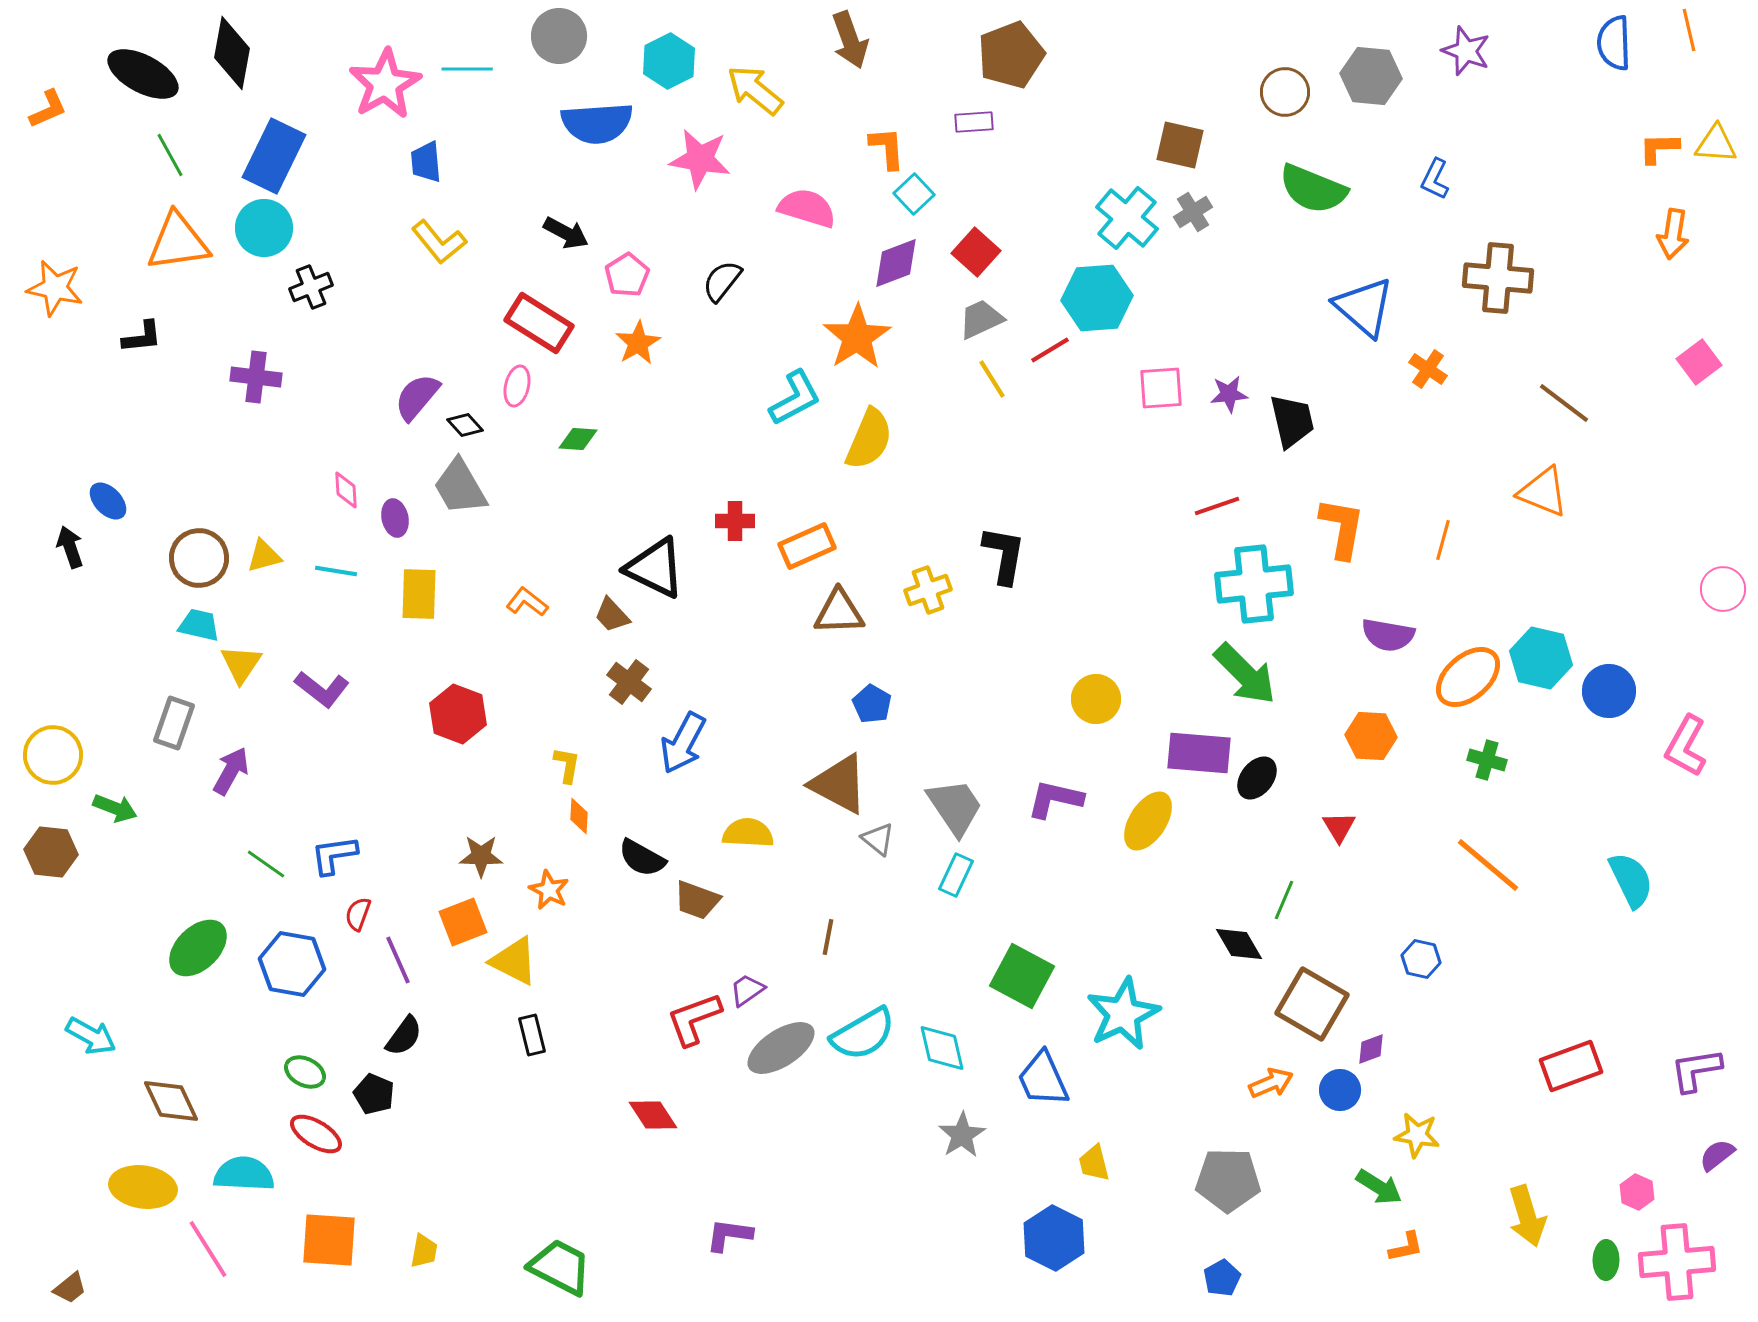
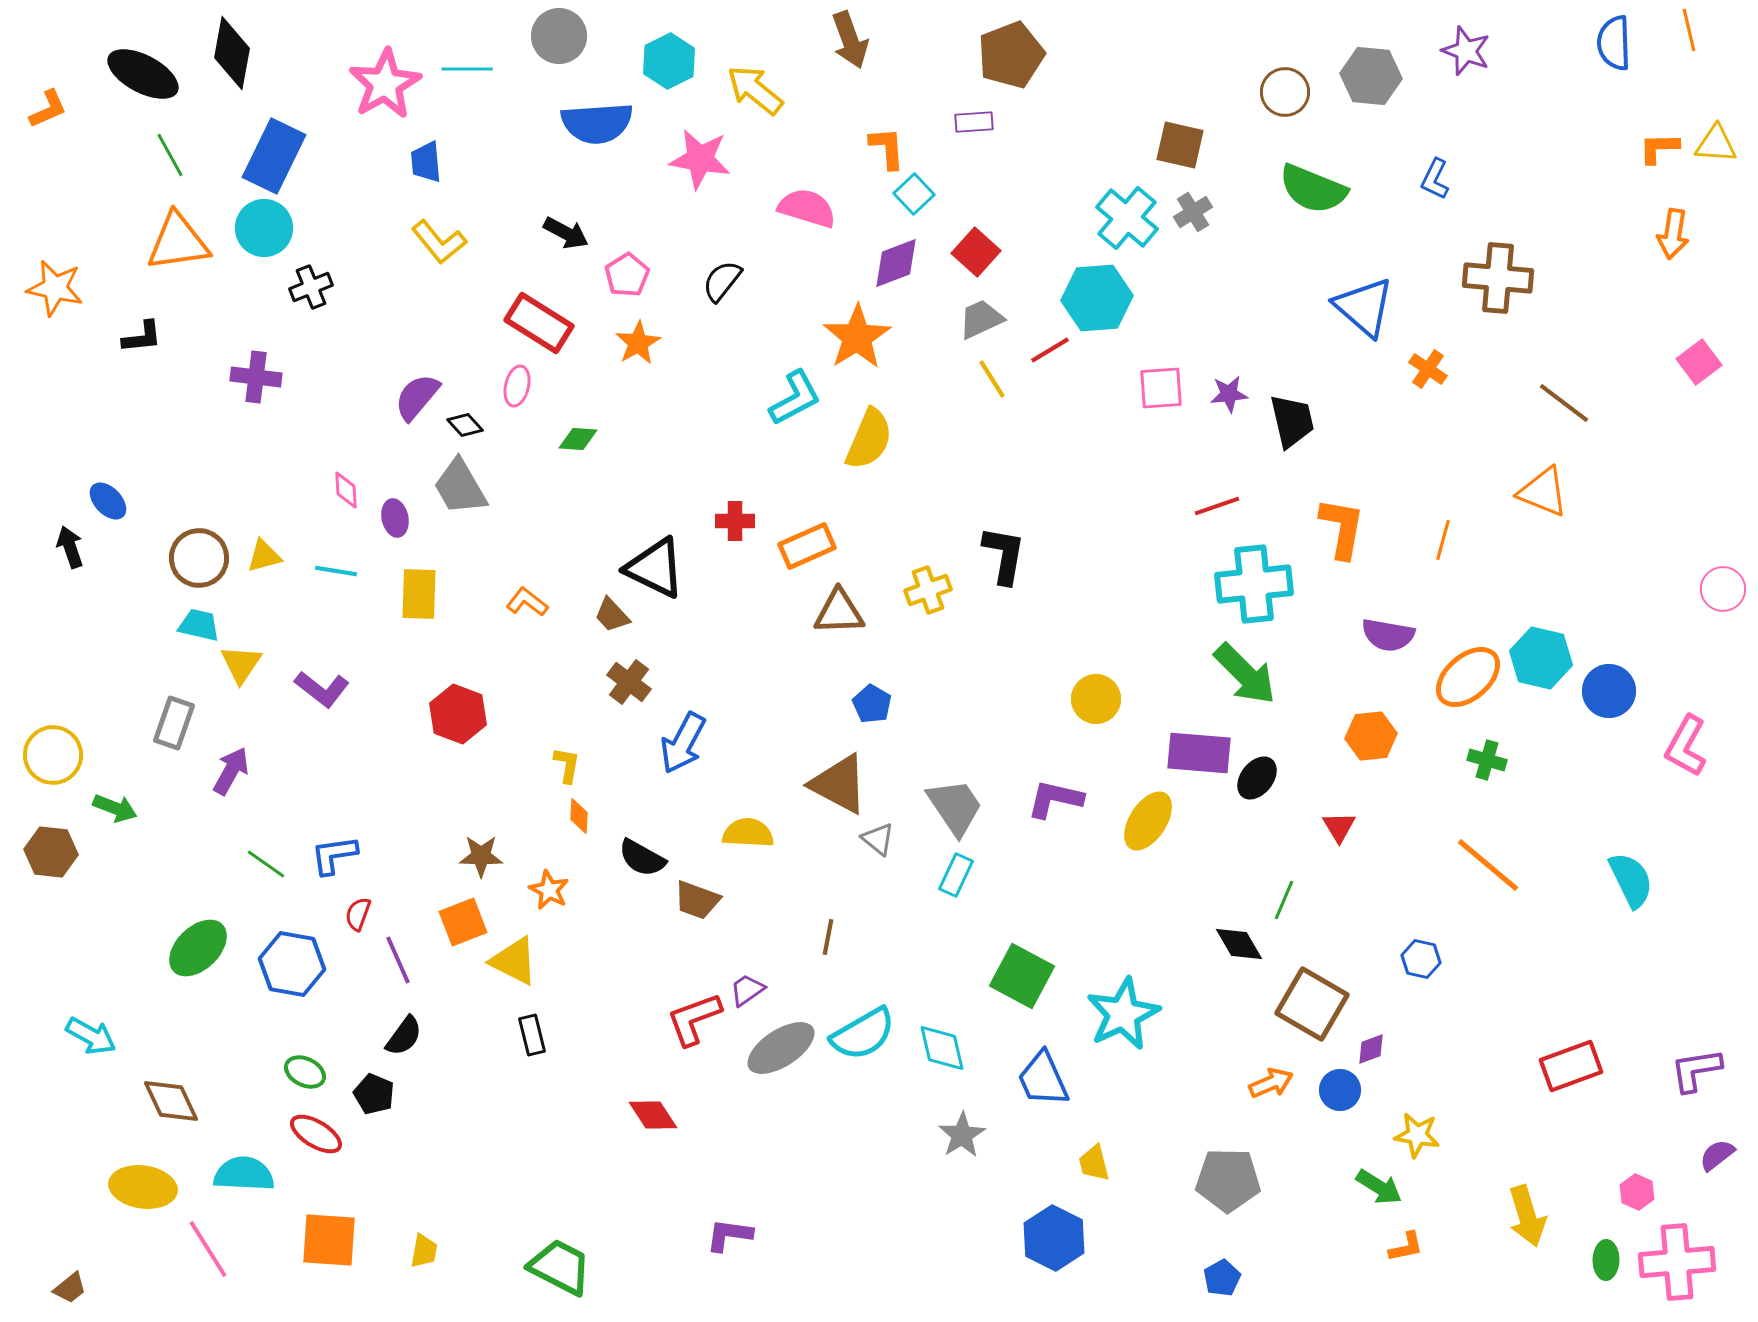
orange hexagon at (1371, 736): rotated 9 degrees counterclockwise
